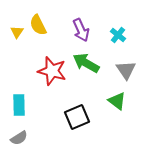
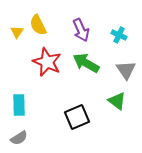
cyan cross: moved 1 px right; rotated 14 degrees counterclockwise
red star: moved 5 px left, 9 px up; rotated 8 degrees clockwise
